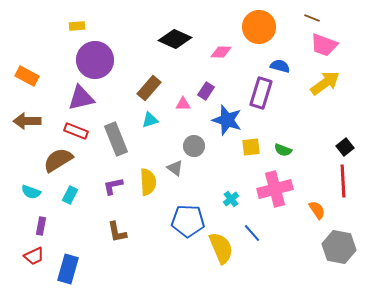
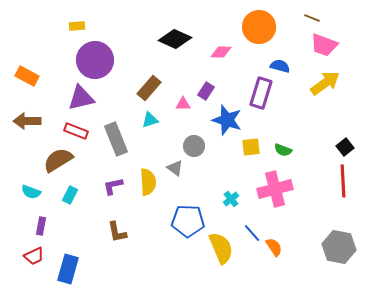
orange semicircle at (317, 210): moved 43 px left, 37 px down
